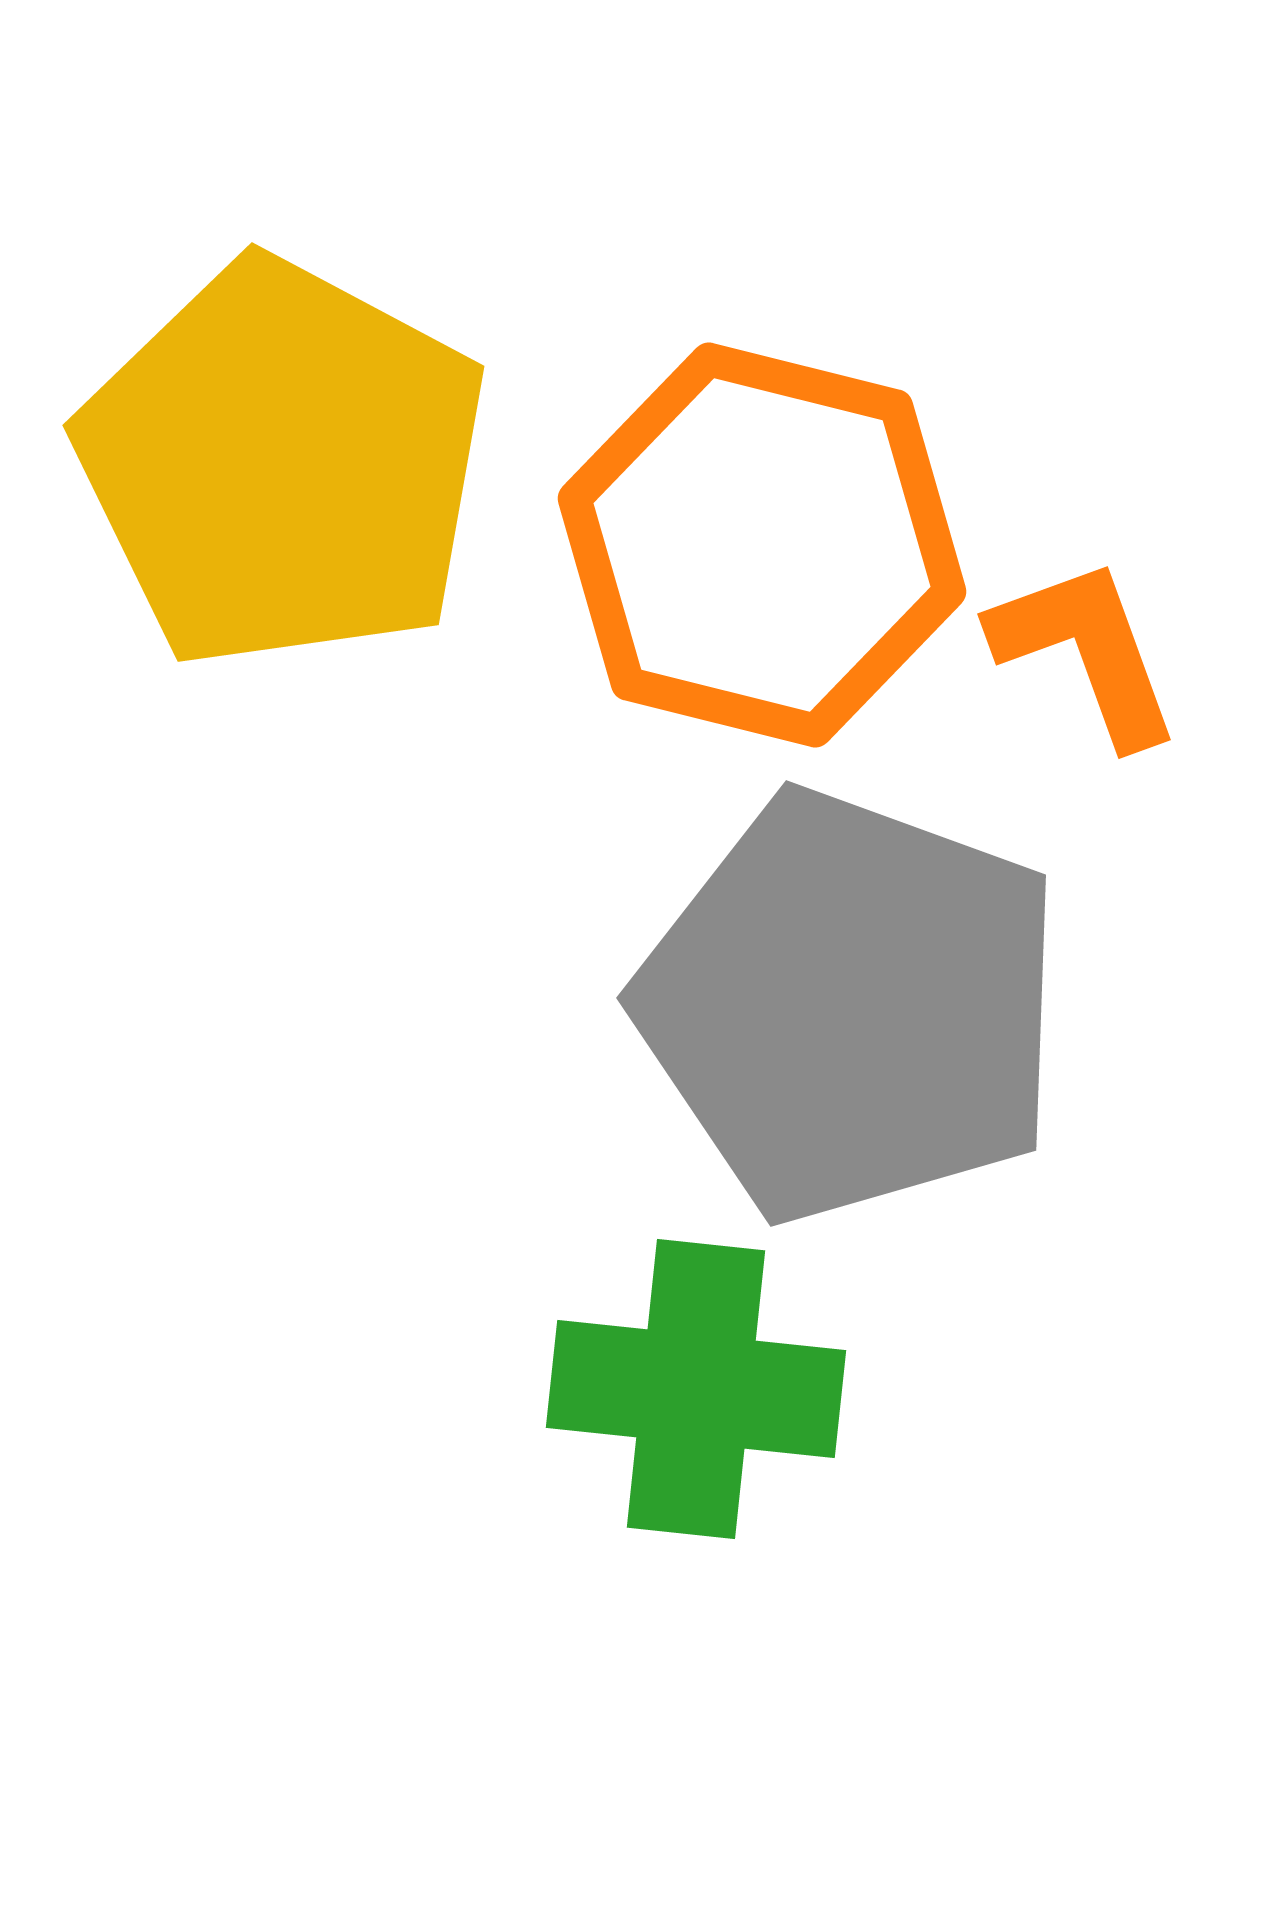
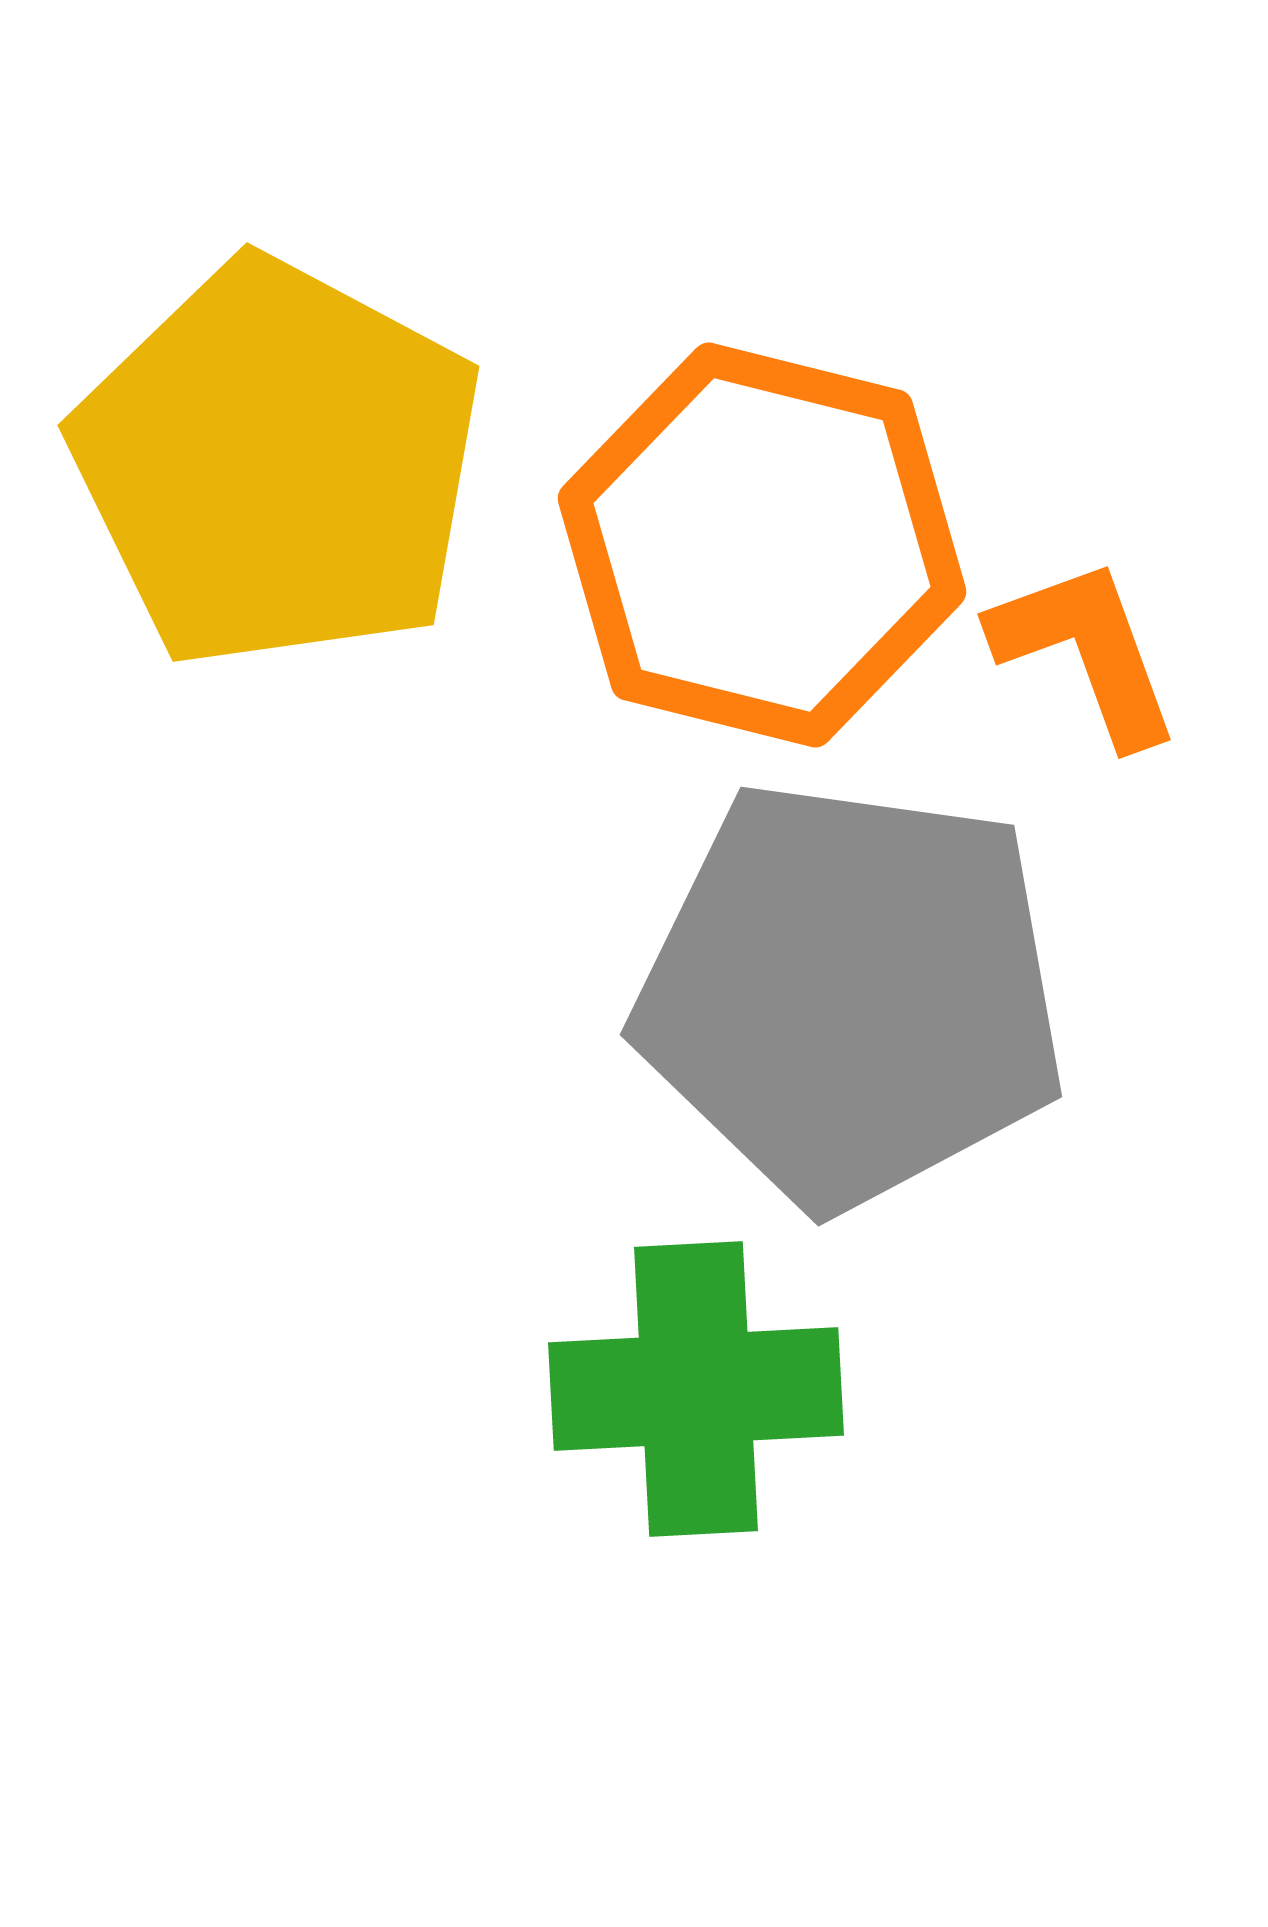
yellow pentagon: moved 5 px left
gray pentagon: moved 12 px up; rotated 12 degrees counterclockwise
green cross: rotated 9 degrees counterclockwise
